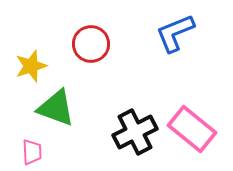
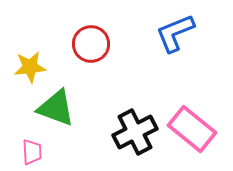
yellow star: moved 1 px left, 1 px down; rotated 12 degrees clockwise
